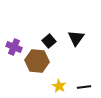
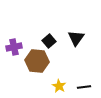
purple cross: rotated 35 degrees counterclockwise
